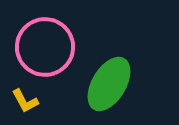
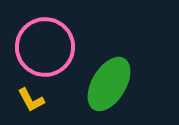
yellow L-shape: moved 6 px right, 1 px up
